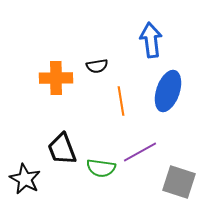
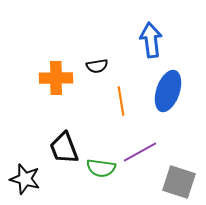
black trapezoid: moved 2 px right, 1 px up
black star: rotated 12 degrees counterclockwise
